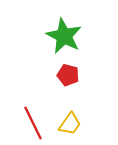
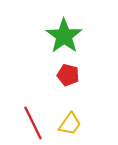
green star: rotated 9 degrees clockwise
